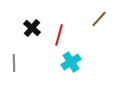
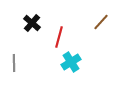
brown line: moved 2 px right, 3 px down
black cross: moved 5 px up
red line: moved 2 px down
